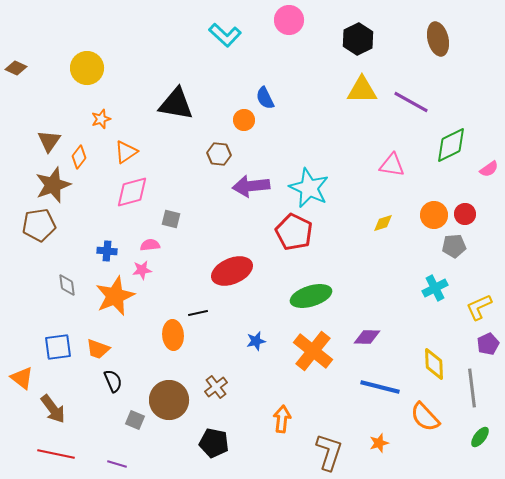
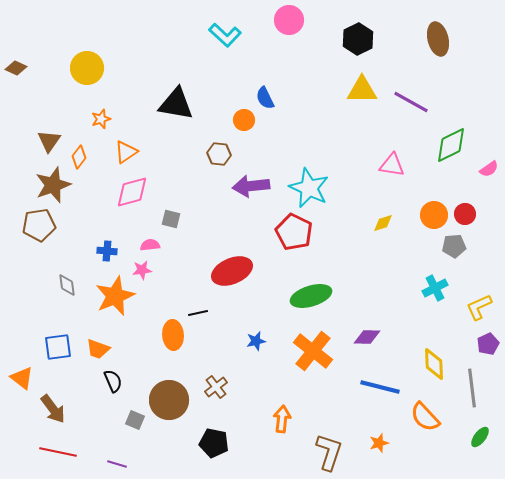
red line at (56, 454): moved 2 px right, 2 px up
